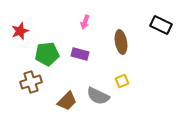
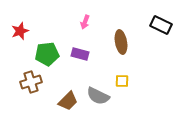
yellow square: rotated 24 degrees clockwise
brown trapezoid: moved 1 px right
